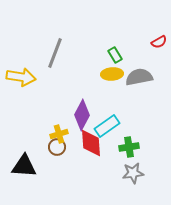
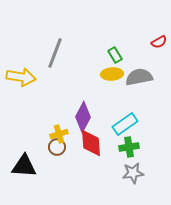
purple diamond: moved 1 px right, 2 px down
cyan rectangle: moved 18 px right, 2 px up
